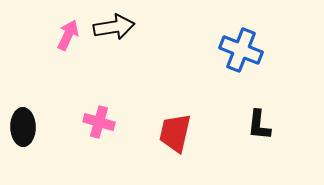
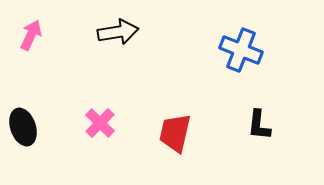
black arrow: moved 4 px right, 5 px down
pink arrow: moved 37 px left
pink cross: moved 1 px right, 1 px down; rotated 28 degrees clockwise
black ellipse: rotated 18 degrees counterclockwise
